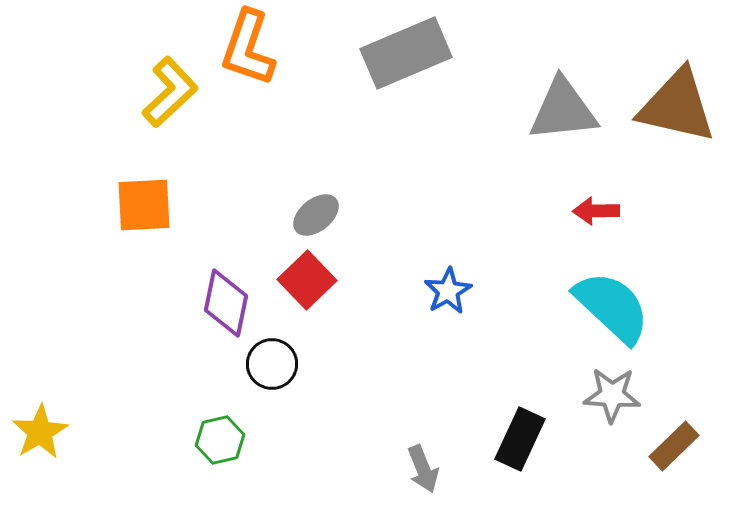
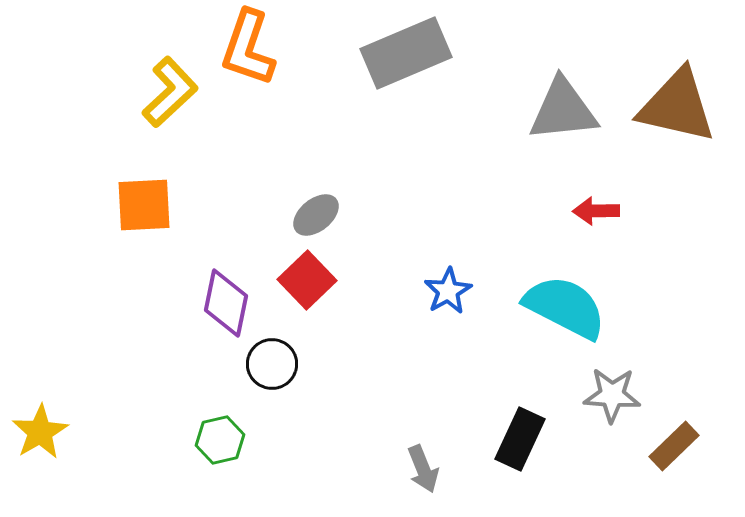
cyan semicircle: moved 47 px left; rotated 16 degrees counterclockwise
